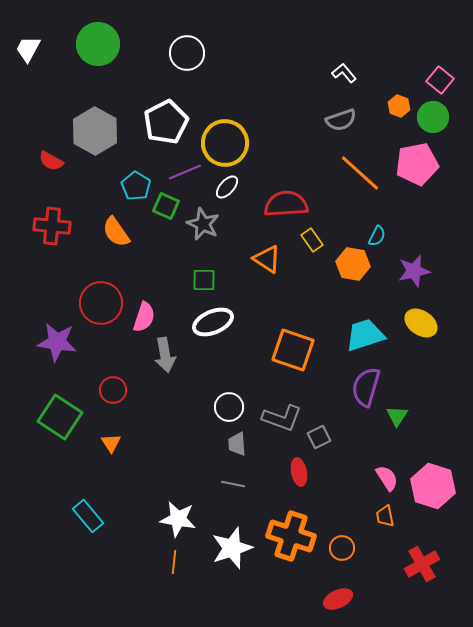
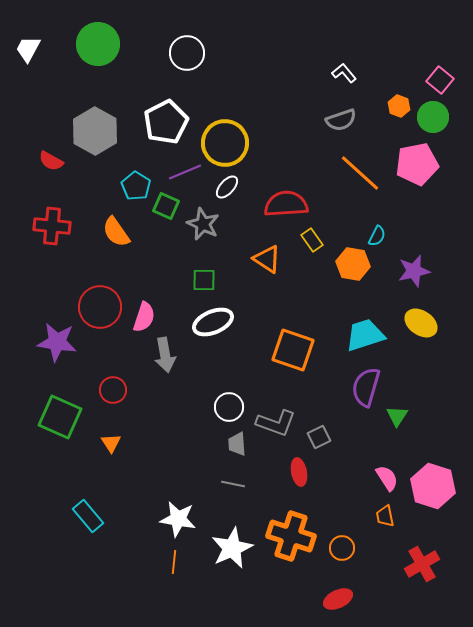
red circle at (101, 303): moved 1 px left, 4 px down
green square at (60, 417): rotated 9 degrees counterclockwise
gray L-shape at (282, 418): moved 6 px left, 5 px down
white star at (232, 548): rotated 6 degrees counterclockwise
